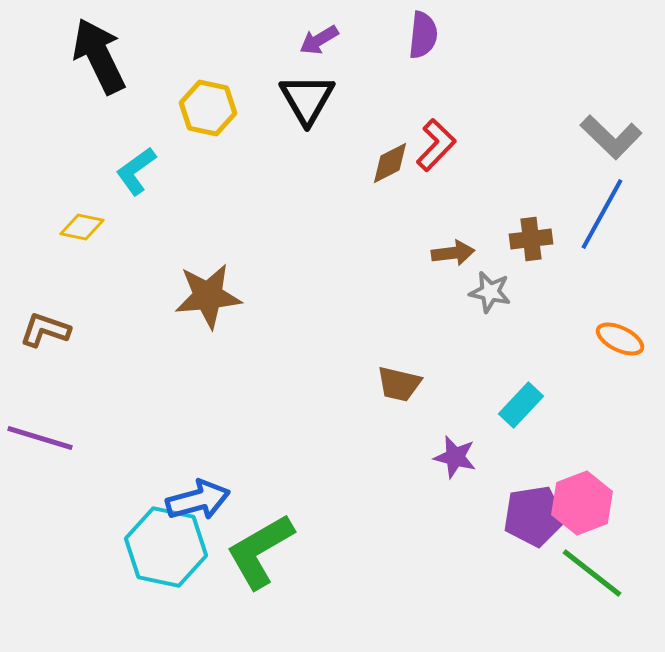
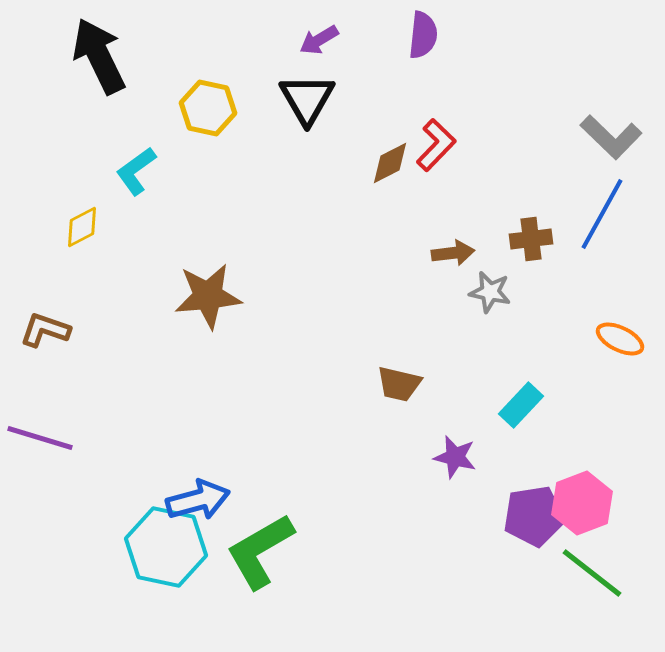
yellow diamond: rotated 39 degrees counterclockwise
